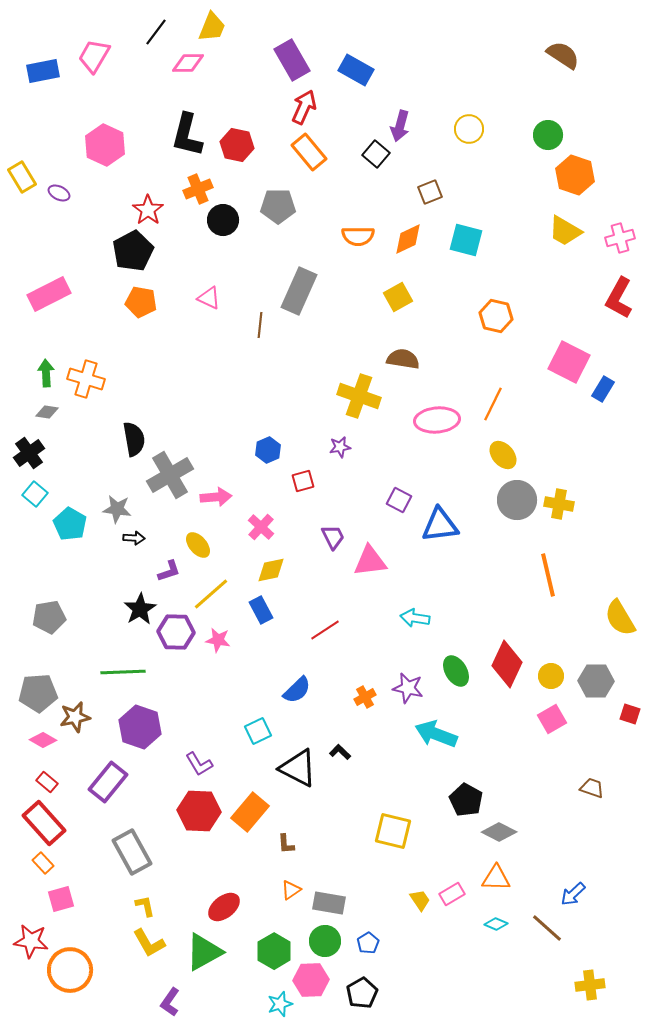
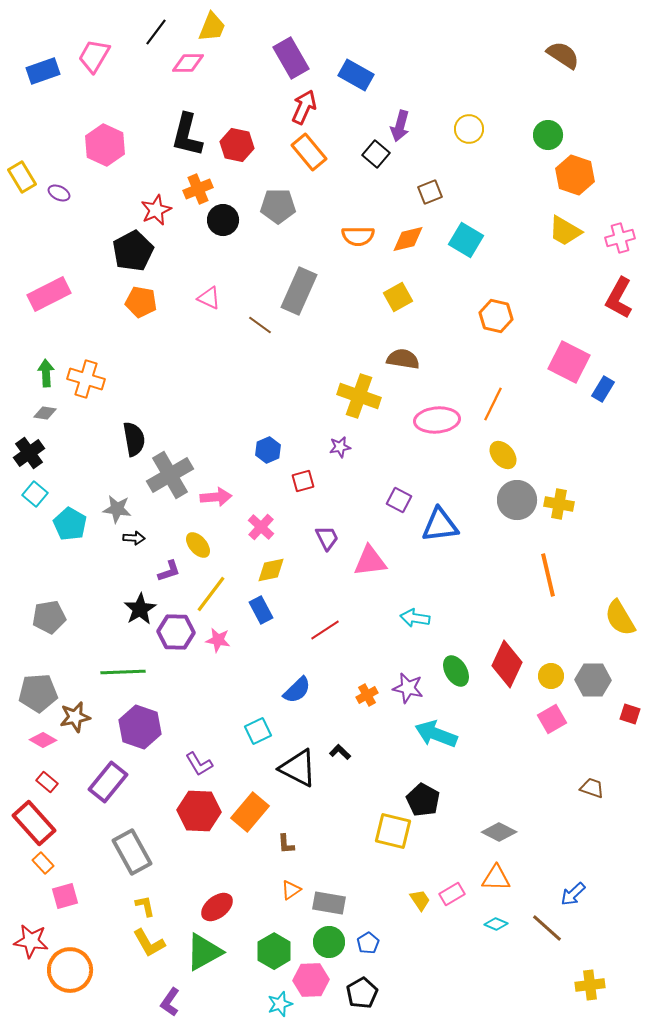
purple rectangle at (292, 60): moved 1 px left, 2 px up
blue rectangle at (356, 70): moved 5 px down
blue rectangle at (43, 71): rotated 8 degrees counterclockwise
red star at (148, 210): moved 8 px right; rotated 12 degrees clockwise
orange diamond at (408, 239): rotated 12 degrees clockwise
cyan square at (466, 240): rotated 16 degrees clockwise
brown line at (260, 325): rotated 60 degrees counterclockwise
gray diamond at (47, 412): moved 2 px left, 1 px down
purple trapezoid at (333, 537): moved 6 px left, 1 px down
yellow line at (211, 594): rotated 12 degrees counterclockwise
gray hexagon at (596, 681): moved 3 px left, 1 px up
orange cross at (365, 697): moved 2 px right, 2 px up
black pentagon at (466, 800): moved 43 px left
red rectangle at (44, 823): moved 10 px left
pink square at (61, 899): moved 4 px right, 3 px up
red ellipse at (224, 907): moved 7 px left
green circle at (325, 941): moved 4 px right, 1 px down
